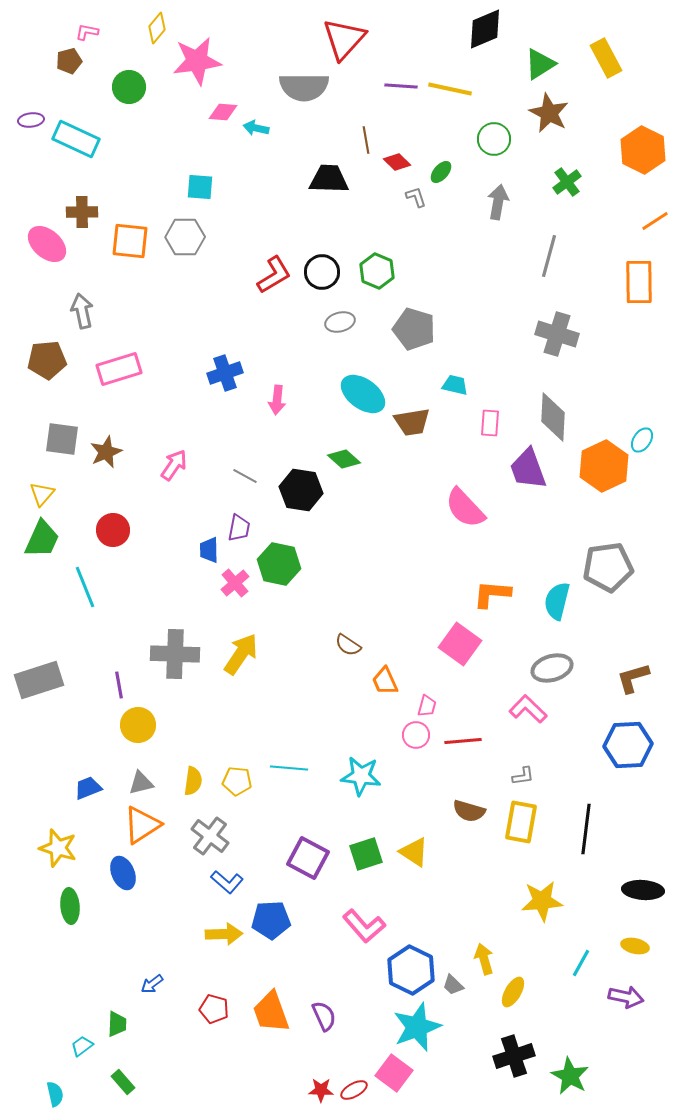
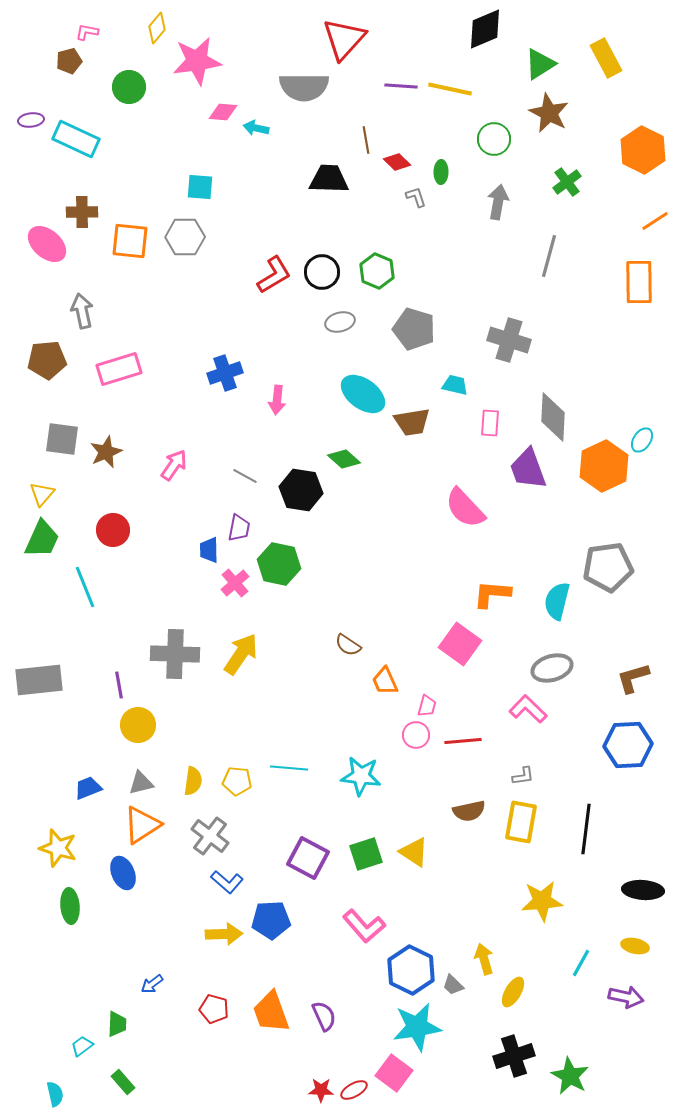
green ellipse at (441, 172): rotated 40 degrees counterclockwise
gray cross at (557, 334): moved 48 px left, 6 px down
gray rectangle at (39, 680): rotated 12 degrees clockwise
brown semicircle at (469, 811): rotated 28 degrees counterclockwise
cyan star at (417, 1027): rotated 12 degrees clockwise
